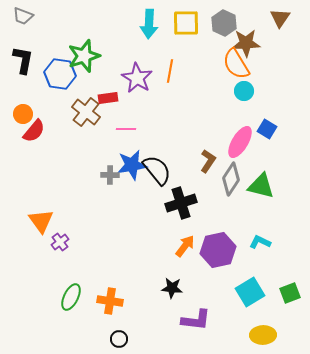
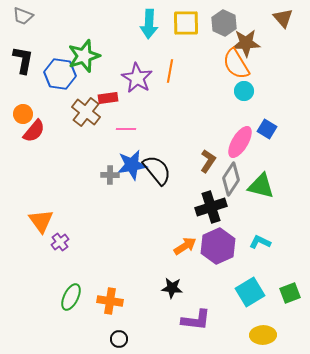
brown triangle: moved 3 px right; rotated 15 degrees counterclockwise
black cross: moved 30 px right, 4 px down
orange arrow: rotated 20 degrees clockwise
purple hexagon: moved 4 px up; rotated 12 degrees counterclockwise
